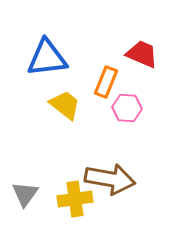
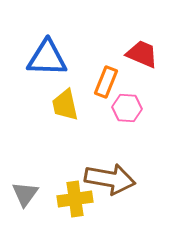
blue triangle: rotated 9 degrees clockwise
yellow trapezoid: rotated 140 degrees counterclockwise
